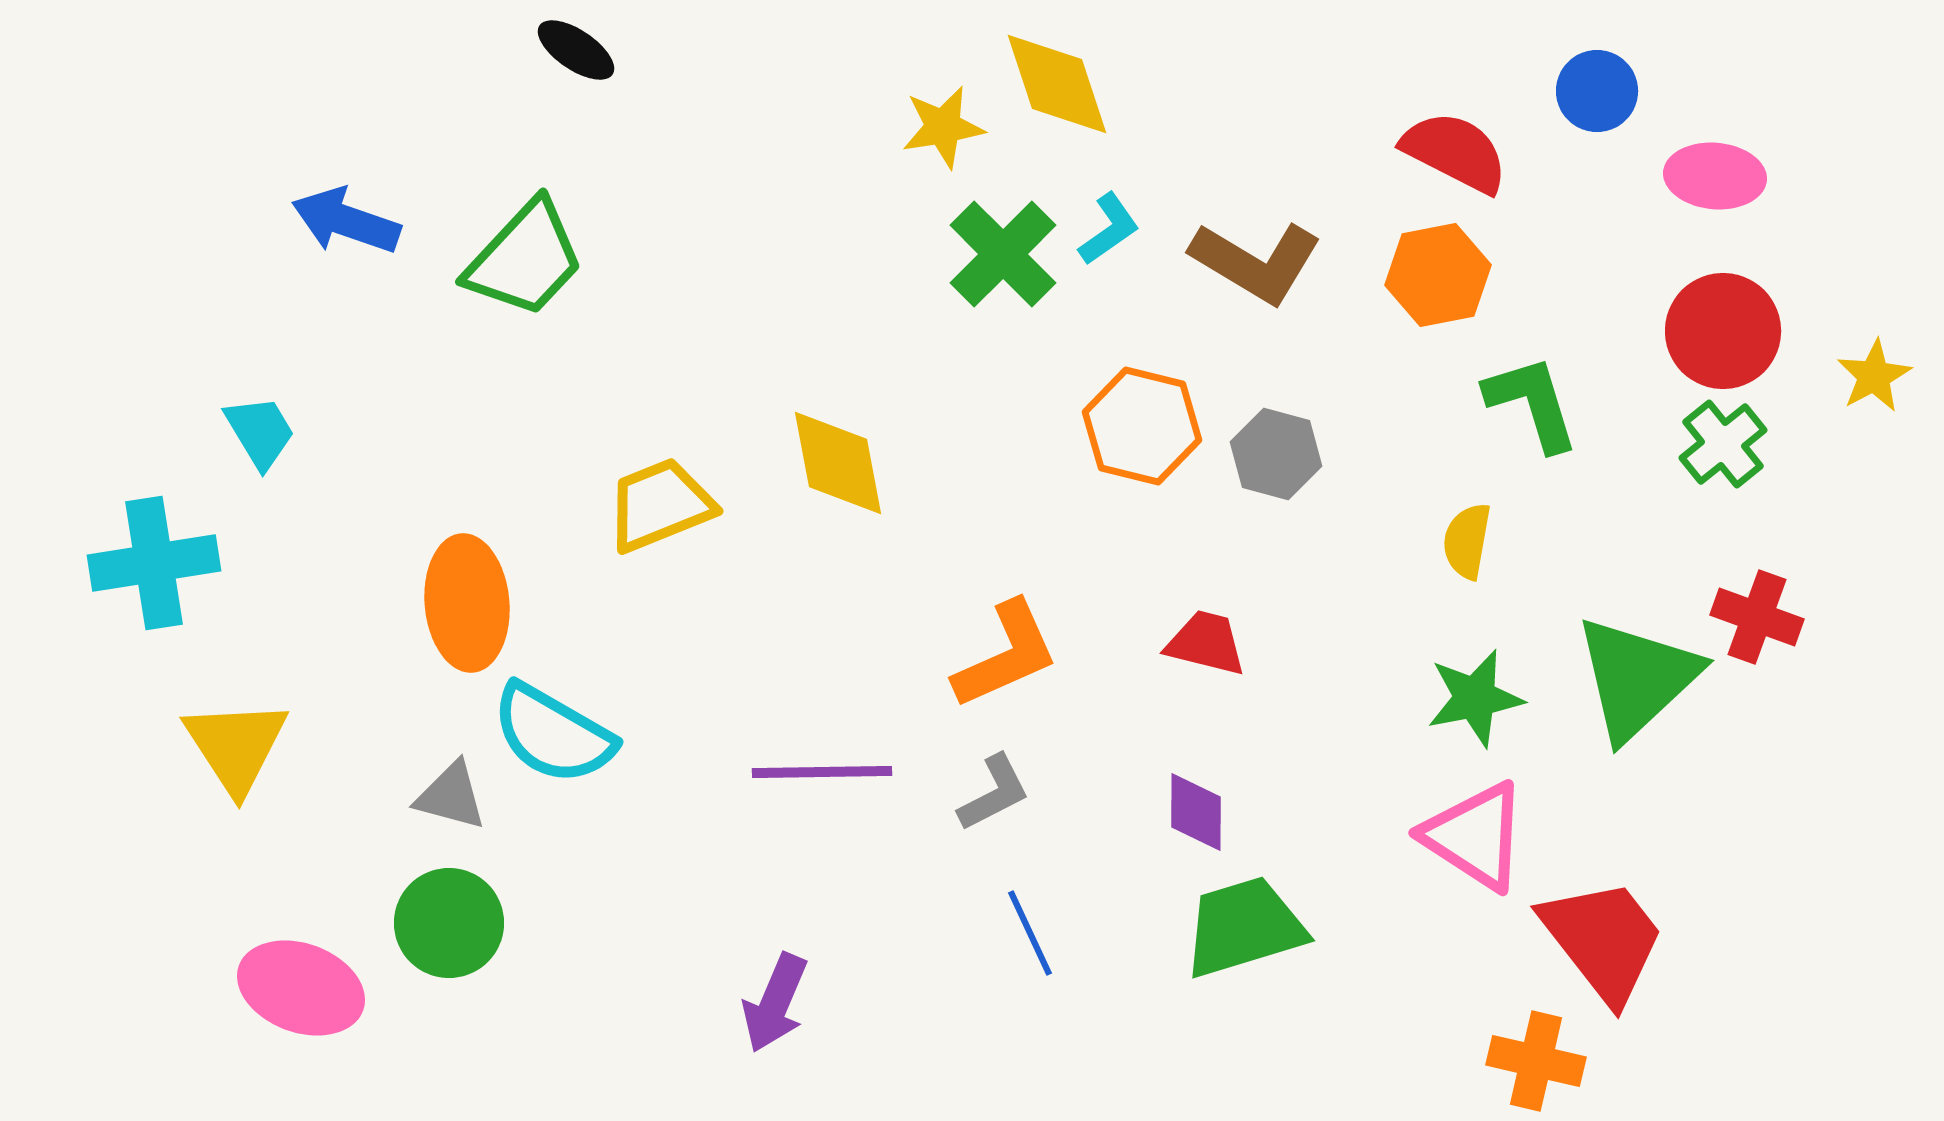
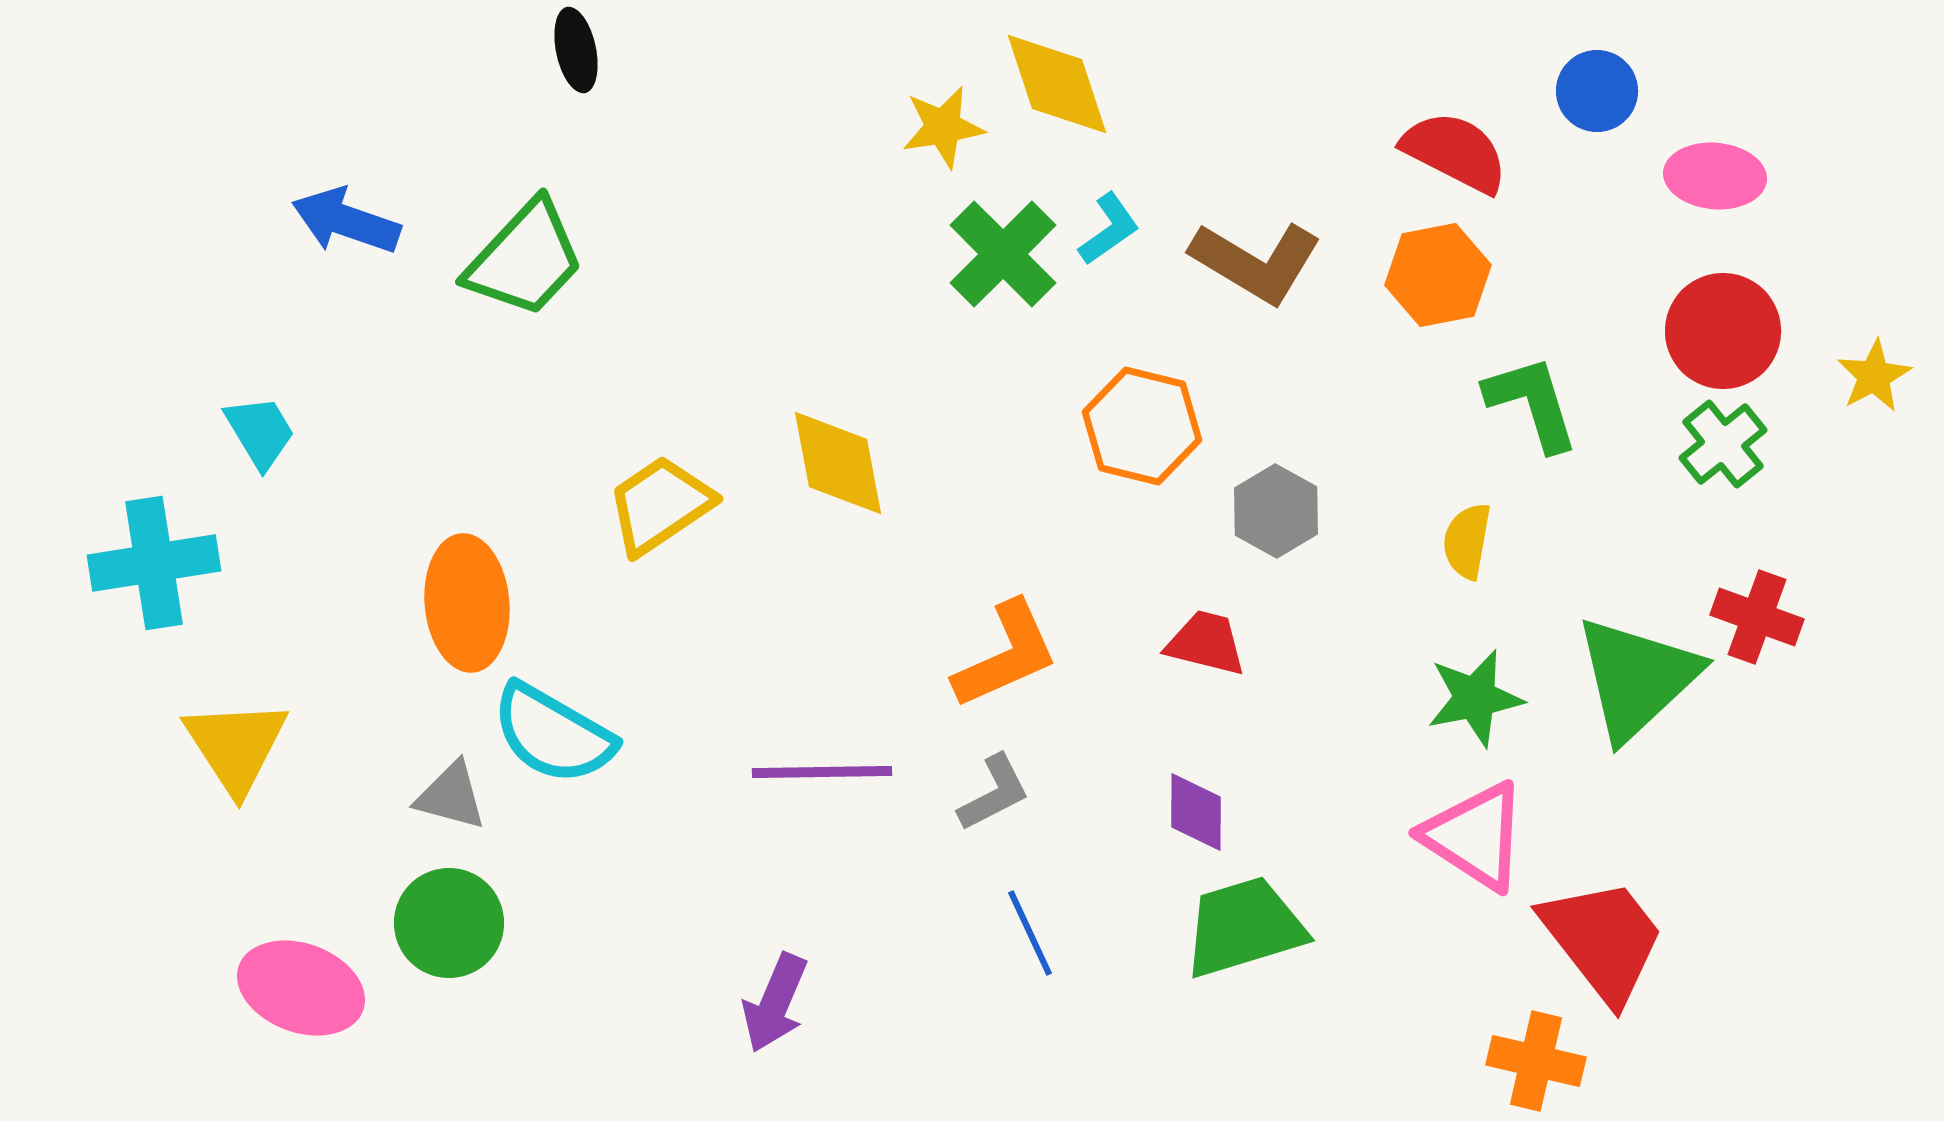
black ellipse at (576, 50): rotated 44 degrees clockwise
gray hexagon at (1276, 454): moved 57 px down; rotated 14 degrees clockwise
yellow trapezoid at (660, 505): rotated 12 degrees counterclockwise
